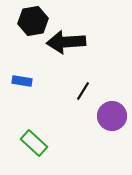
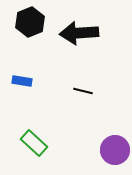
black hexagon: moved 3 px left, 1 px down; rotated 12 degrees counterclockwise
black arrow: moved 13 px right, 9 px up
black line: rotated 72 degrees clockwise
purple circle: moved 3 px right, 34 px down
